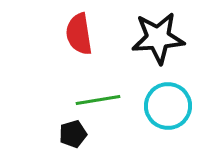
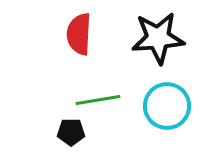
red semicircle: rotated 12 degrees clockwise
cyan circle: moved 1 px left
black pentagon: moved 2 px left, 2 px up; rotated 16 degrees clockwise
